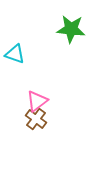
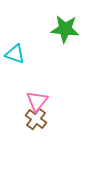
green star: moved 6 px left
pink triangle: rotated 15 degrees counterclockwise
